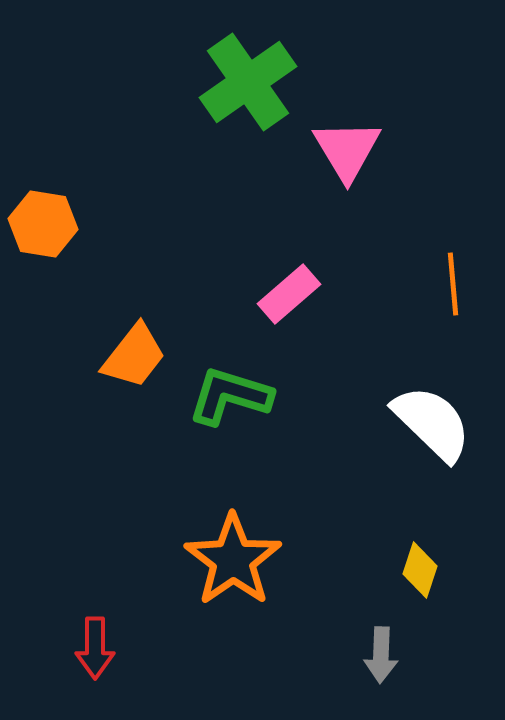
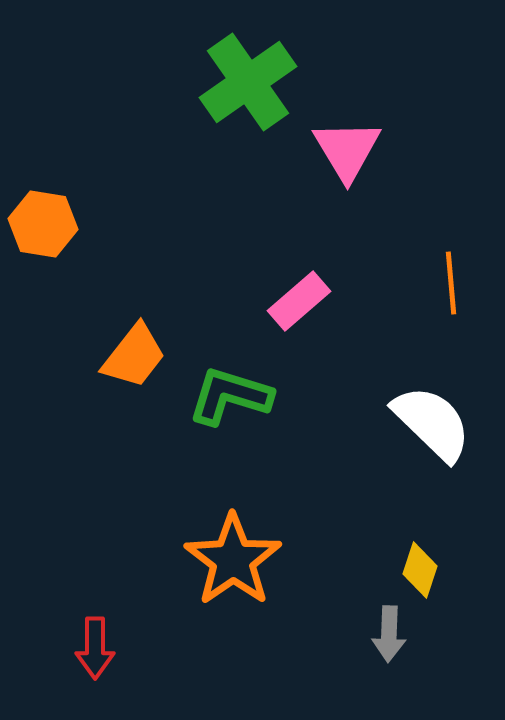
orange line: moved 2 px left, 1 px up
pink rectangle: moved 10 px right, 7 px down
gray arrow: moved 8 px right, 21 px up
